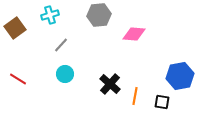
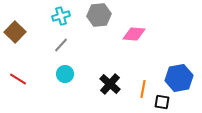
cyan cross: moved 11 px right, 1 px down
brown square: moved 4 px down; rotated 10 degrees counterclockwise
blue hexagon: moved 1 px left, 2 px down
orange line: moved 8 px right, 7 px up
